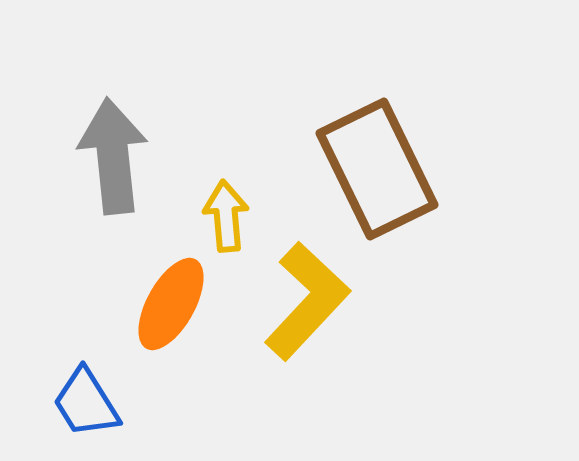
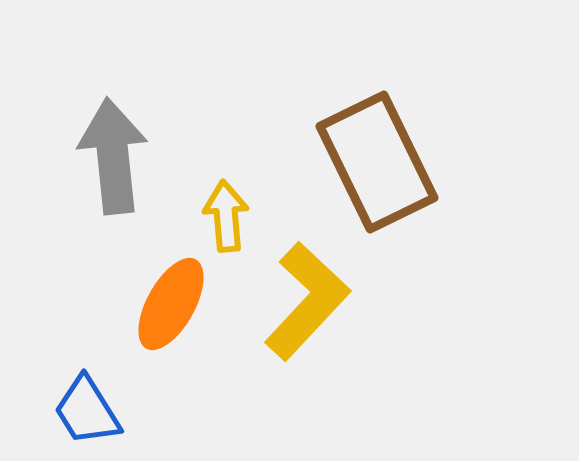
brown rectangle: moved 7 px up
blue trapezoid: moved 1 px right, 8 px down
